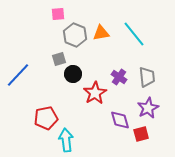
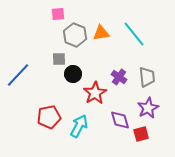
gray square: rotated 16 degrees clockwise
red pentagon: moved 3 px right, 1 px up
cyan arrow: moved 13 px right, 14 px up; rotated 35 degrees clockwise
